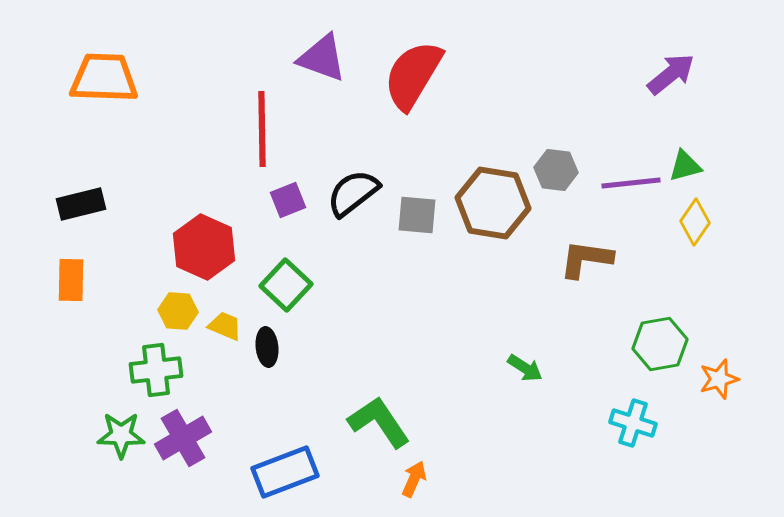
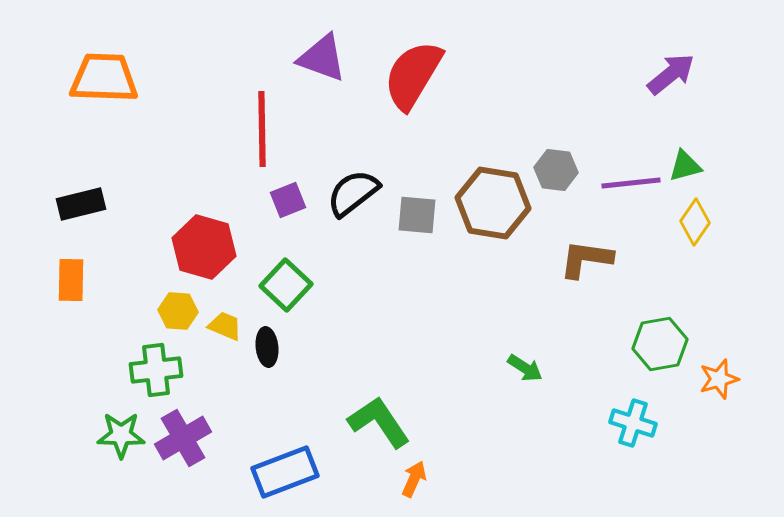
red hexagon: rotated 8 degrees counterclockwise
